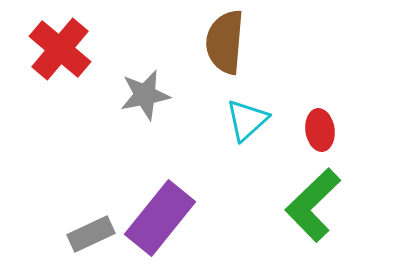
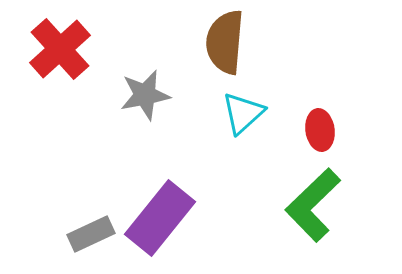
red cross: rotated 8 degrees clockwise
cyan triangle: moved 4 px left, 7 px up
